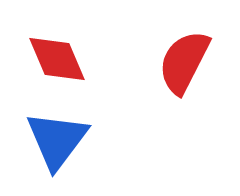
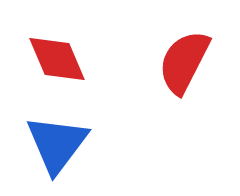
blue triangle: moved 4 px down
